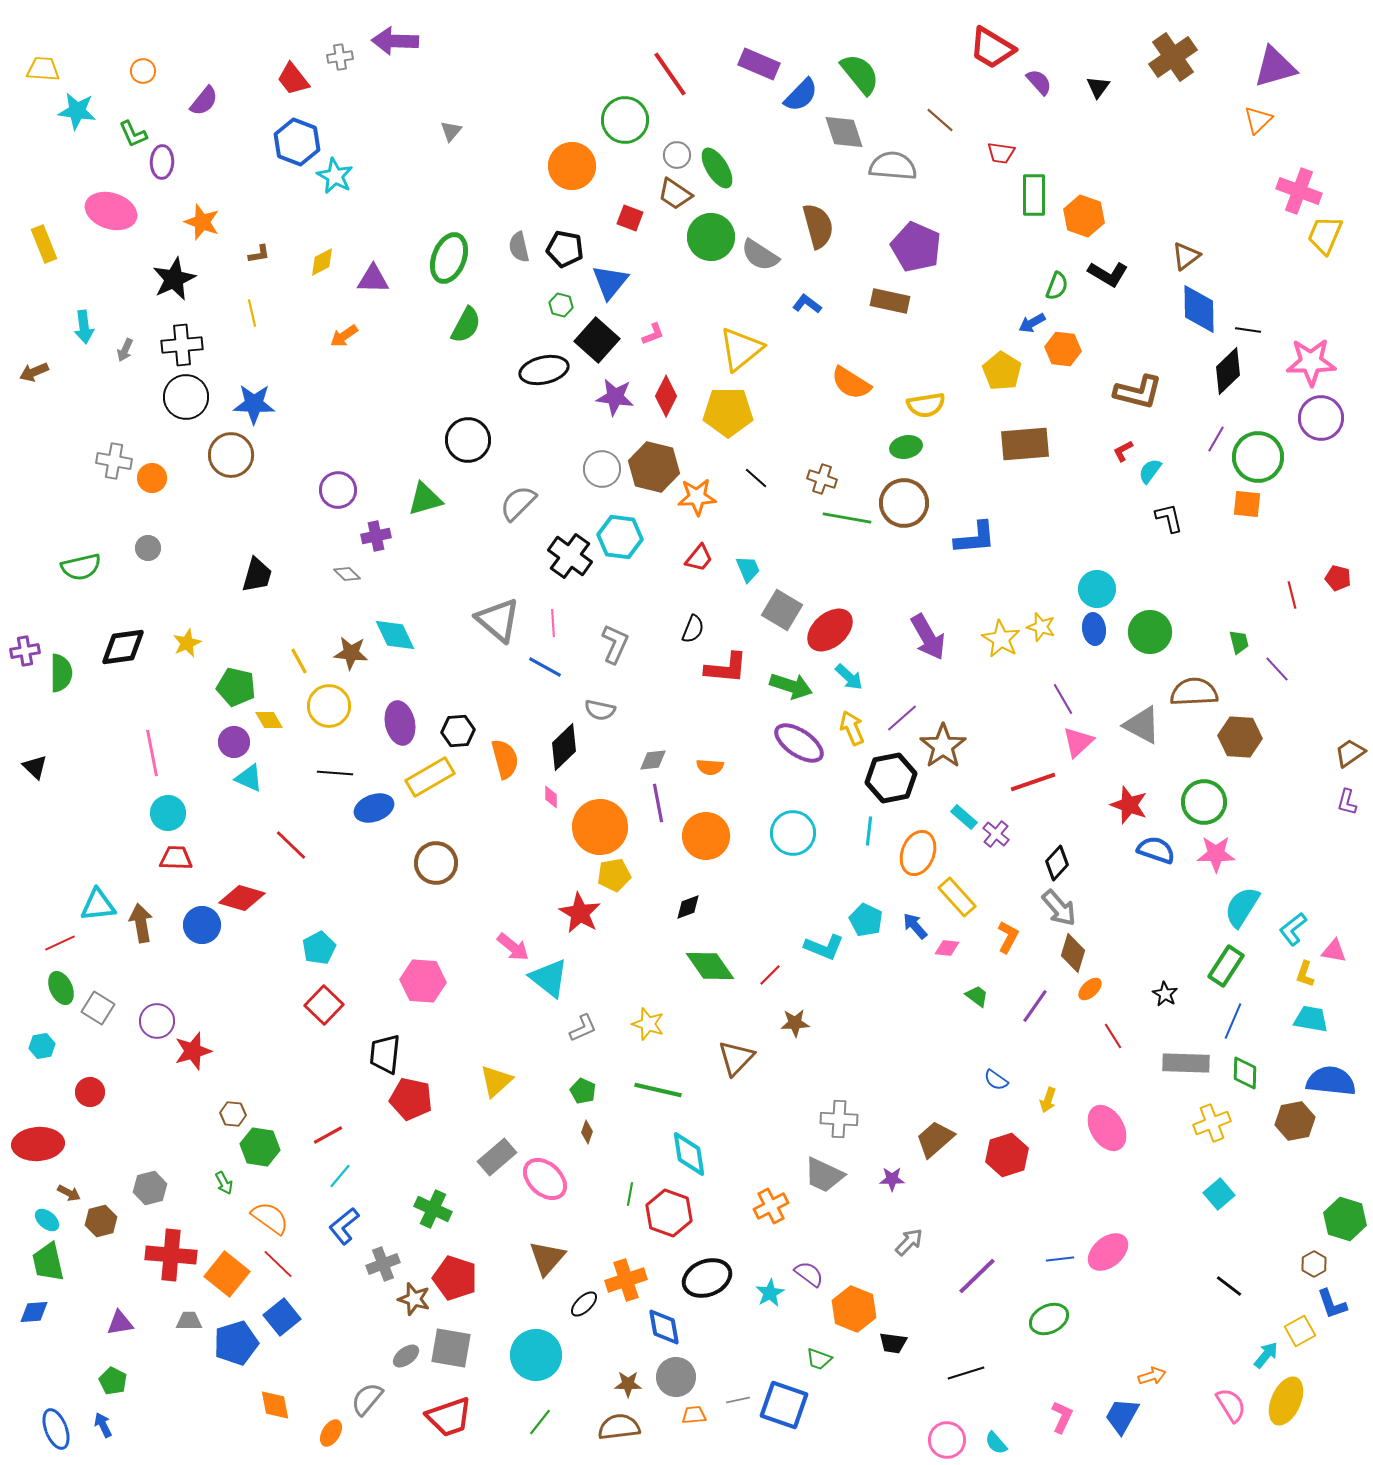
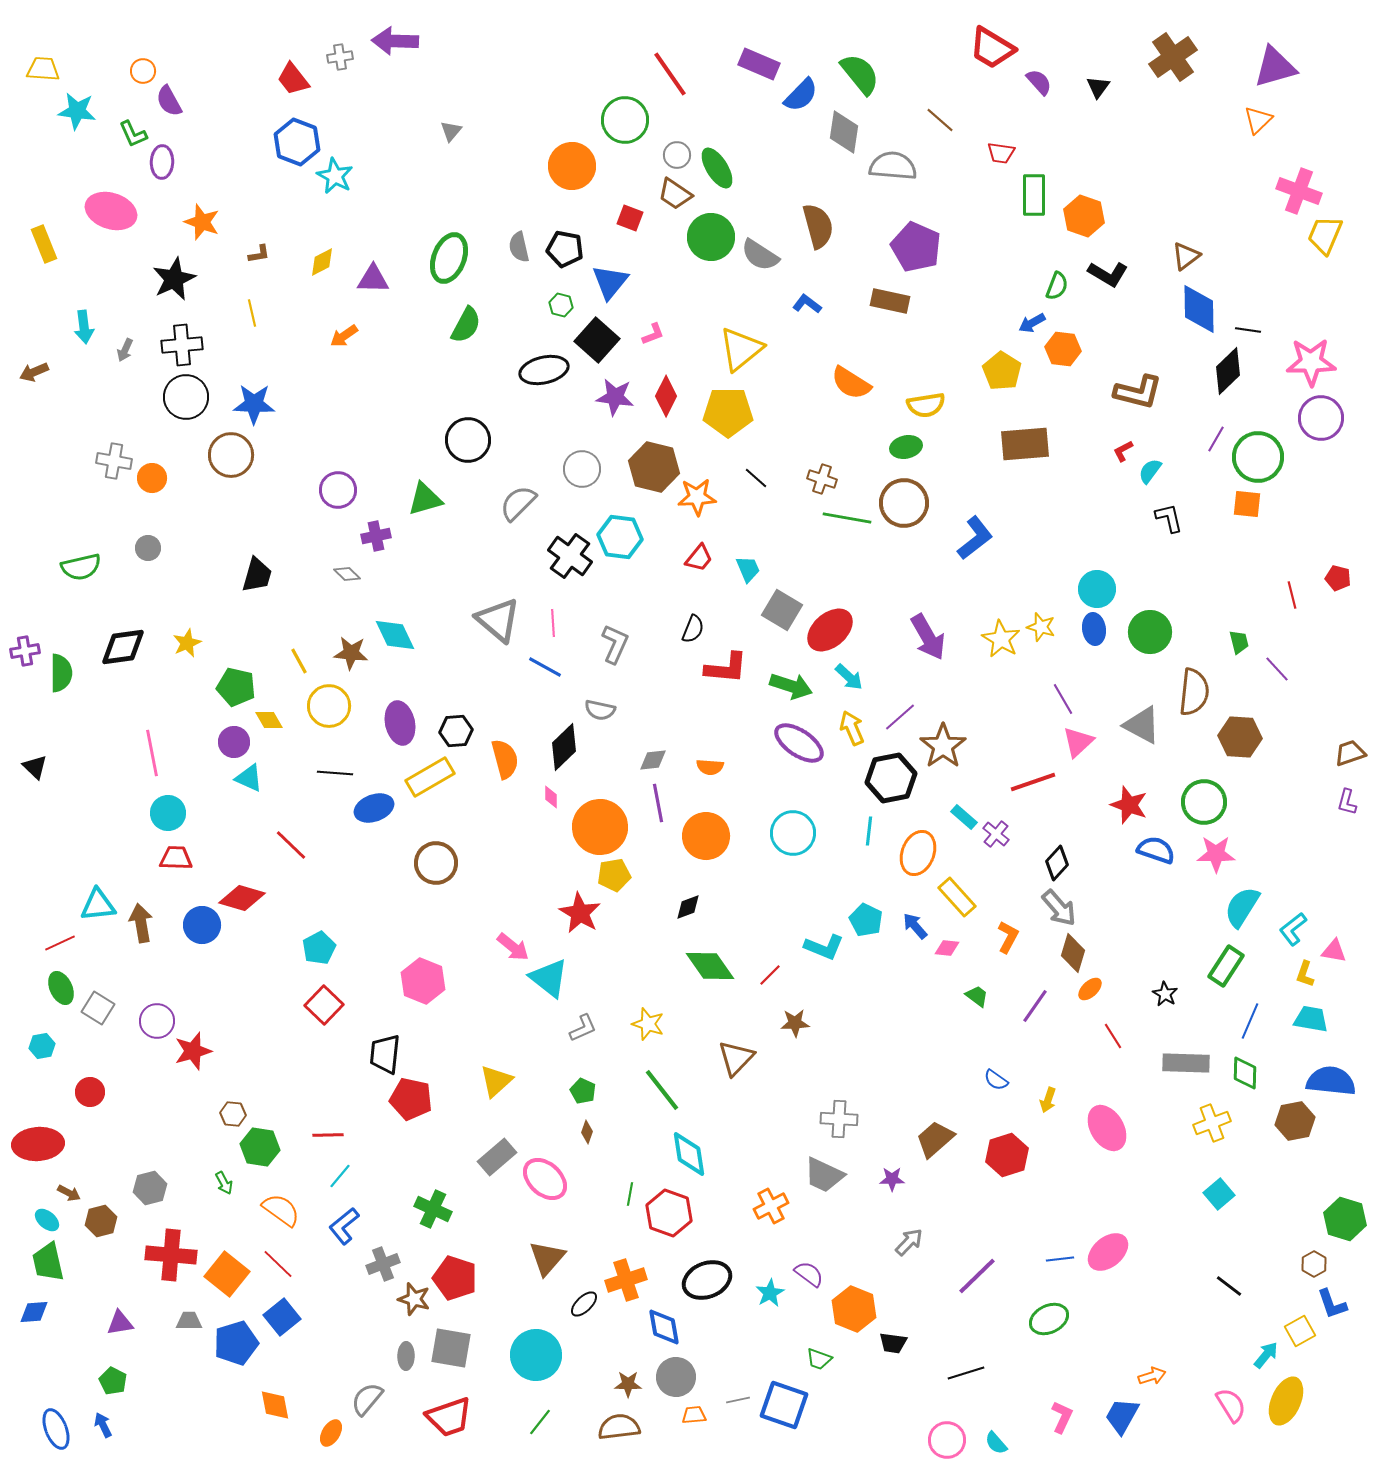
purple semicircle at (204, 101): moved 35 px left; rotated 112 degrees clockwise
gray diamond at (844, 132): rotated 27 degrees clockwise
gray circle at (602, 469): moved 20 px left
blue L-shape at (975, 538): rotated 33 degrees counterclockwise
brown semicircle at (1194, 692): rotated 99 degrees clockwise
purple line at (902, 718): moved 2 px left, 1 px up
black hexagon at (458, 731): moved 2 px left
brown trapezoid at (1350, 753): rotated 16 degrees clockwise
pink hexagon at (423, 981): rotated 18 degrees clockwise
blue line at (1233, 1021): moved 17 px right
green line at (658, 1090): moved 4 px right; rotated 39 degrees clockwise
red line at (328, 1135): rotated 28 degrees clockwise
orange semicircle at (270, 1218): moved 11 px right, 8 px up
black ellipse at (707, 1278): moved 2 px down
gray ellipse at (406, 1356): rotated 52 degrees counterclockwise
